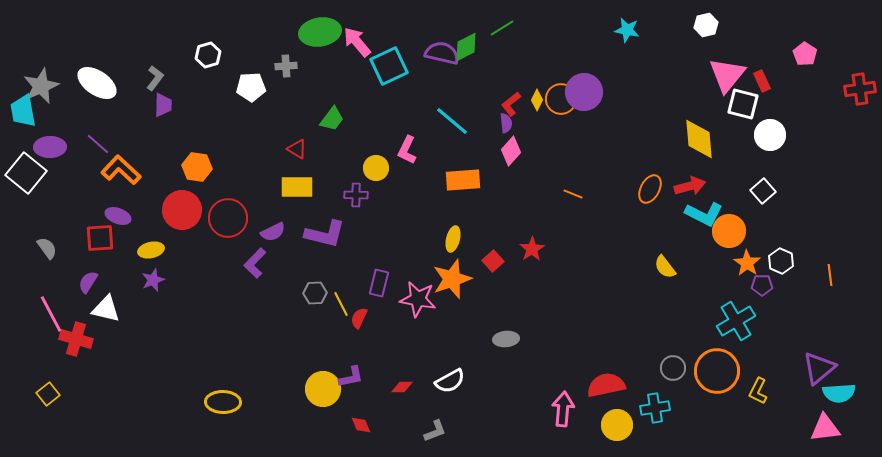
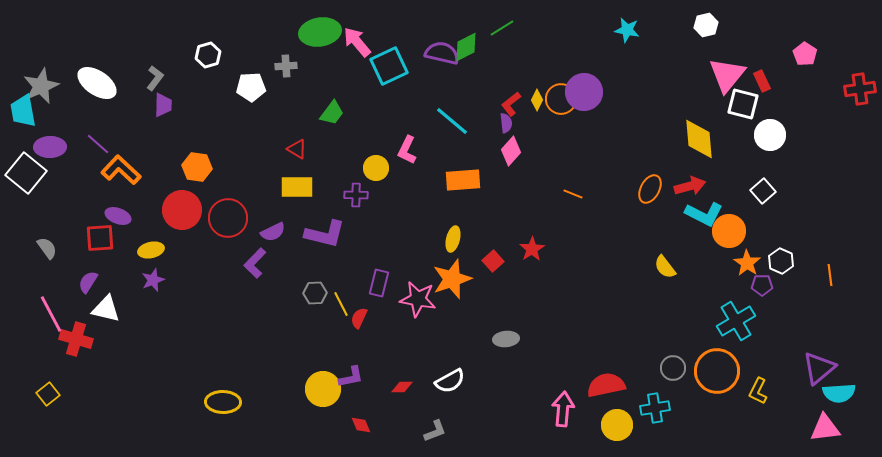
green trapezoid at (332, 119): moved 6 px up
